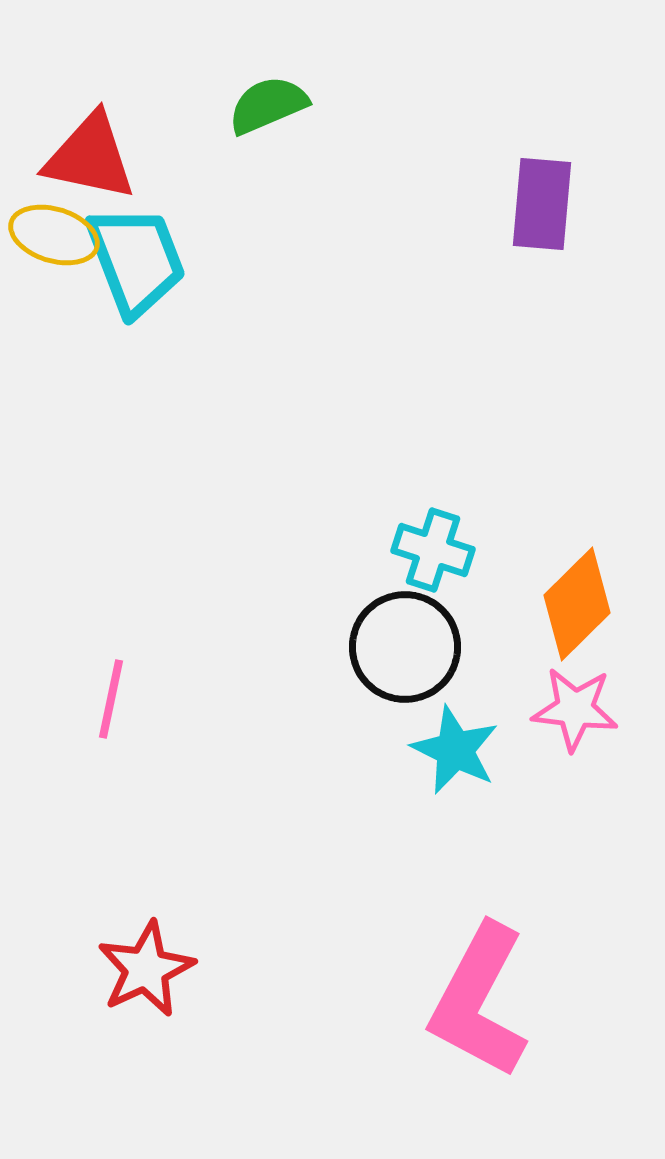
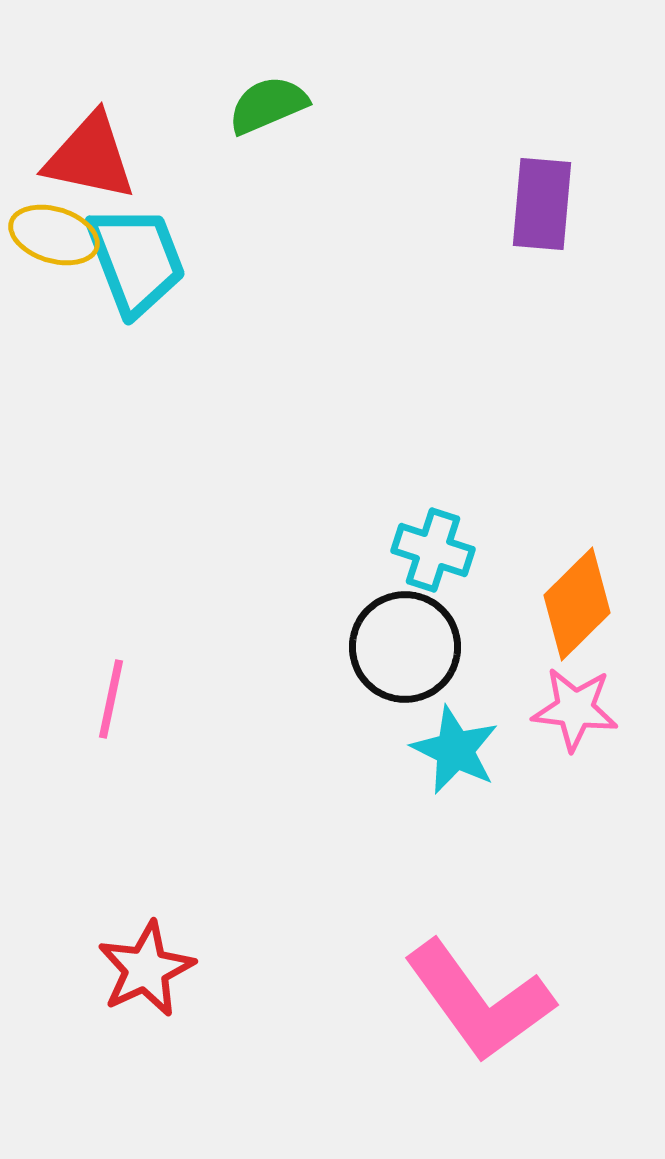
pink L-shape: rotated 64 degrees counterclockwise
